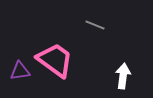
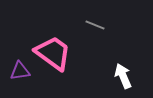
pink trapezoid: moved 2 px left, 7 px up
white arrow: rotated 30 degrees counterclockwise
